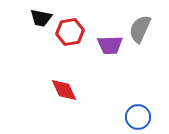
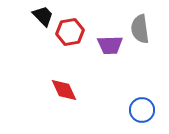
black trapezoid: moved 2 px right, 2 px up; rotated 145 degrees counterclockwise
gray semicircle: rotated 32 degrees counterclockwise
blue circle: moved 4 px right, 7 px up
